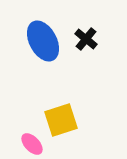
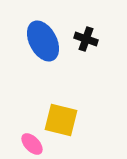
black cross: rotated 20 degrees counterclockwise
yellow square: rotated 32 degrees clockwise
